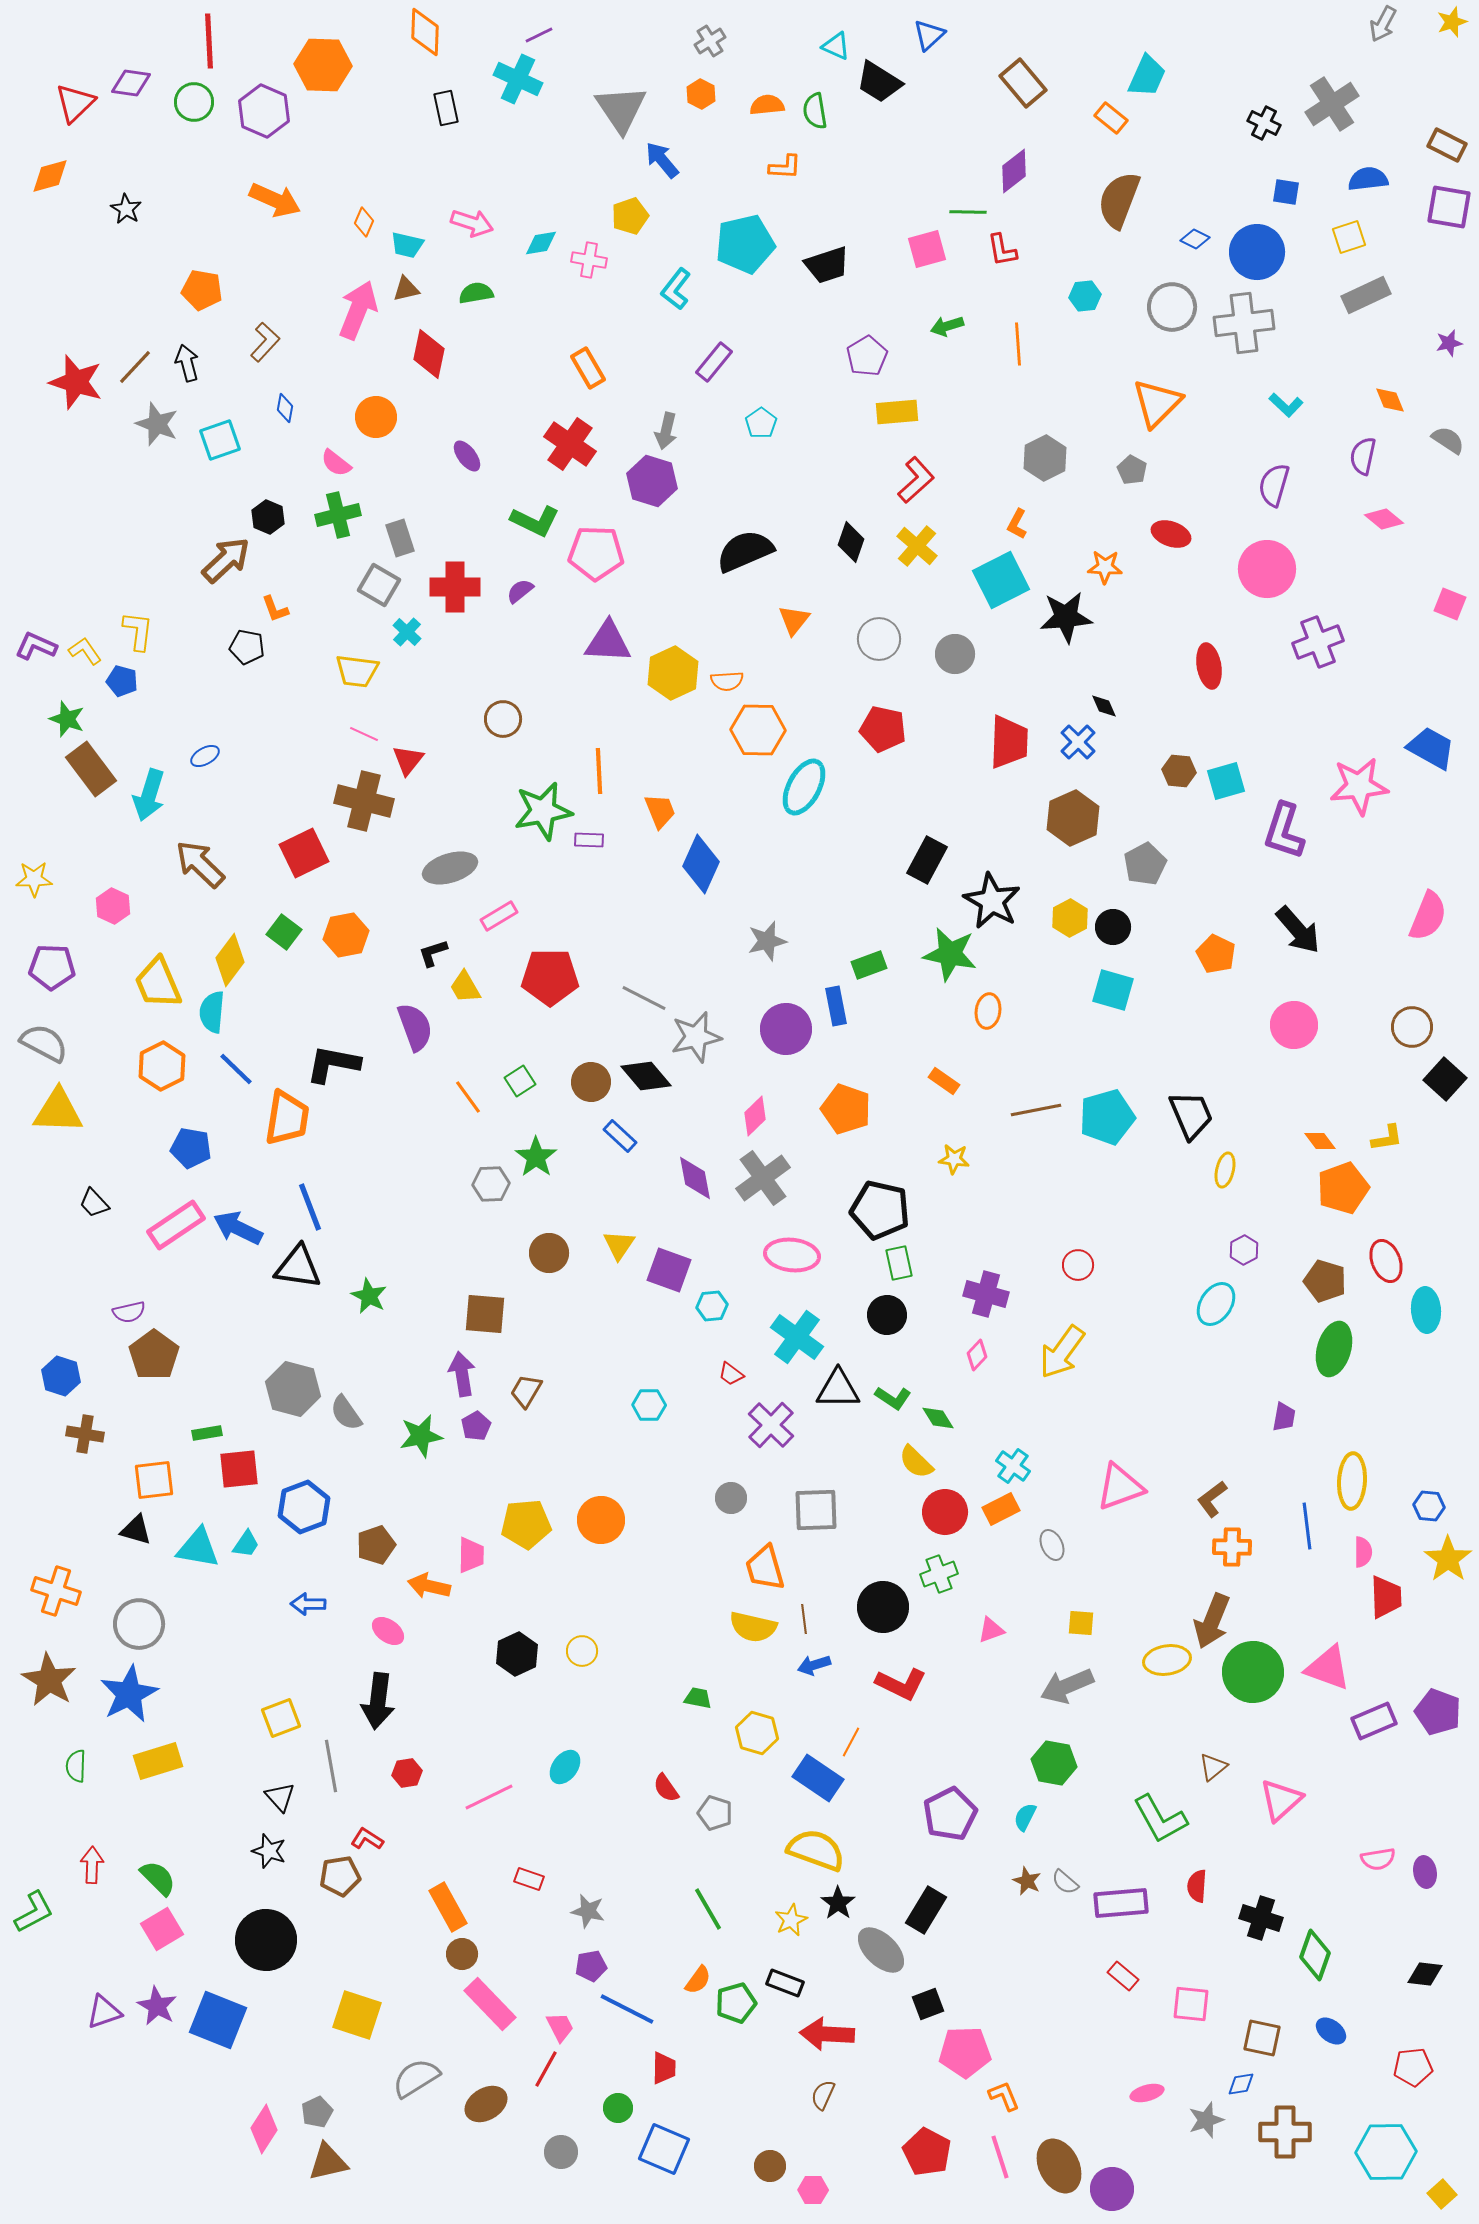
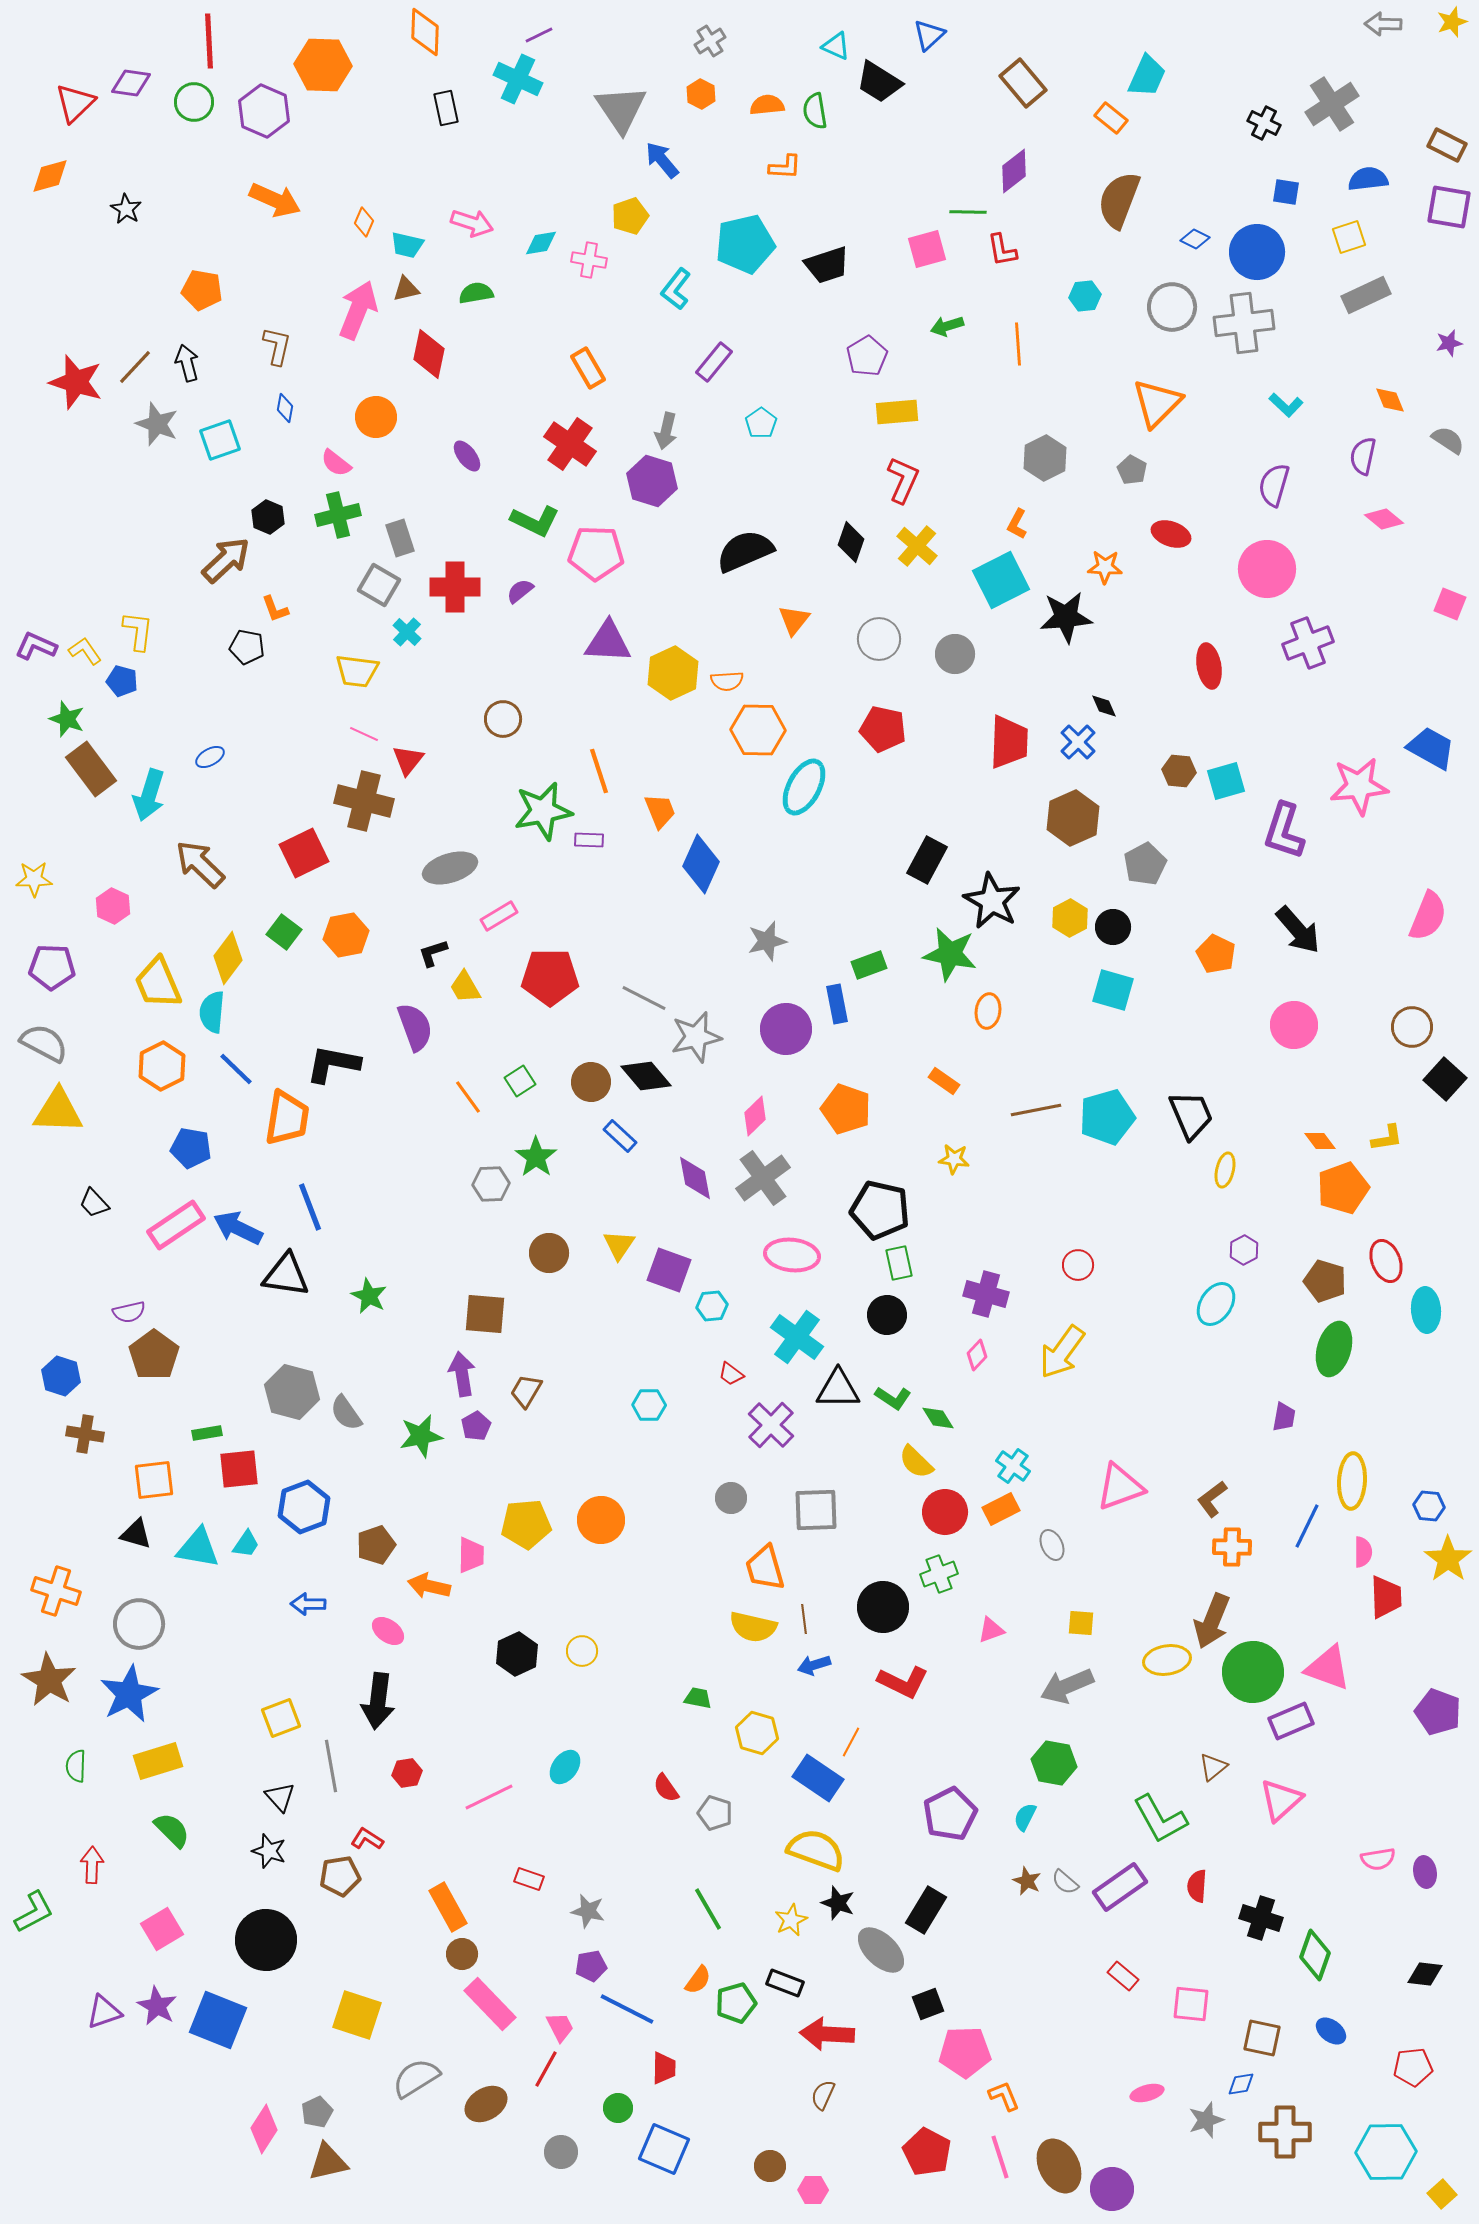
gray arrow at (1383, 24): rotated 63 degrees clockwise
brown L-shape at (265, 342): moved 12 px right, 4 px down; rotated 30 degrees counterclockwise
red L-shape at (916, 480): moved 13 px left; rotated 24 degrees counterclockwise
purple cross at (1318, 642): moved 10 px left, 1 px down
blue ellipse at (205, 756): moved 5 px right, 1 px down
orange line at (599, 771): rotated 15 degrees counterclockwise
yellow diamond at (230, 960): moved 2 px left, 2 px up
blue rectangle at (836, 1006): moved 1 px right, 2 px up
black triangle at (298, 1267): moved 12 px left, 8 px down
gray hexagon at (293, 1389): moved 1 px left, 3 px down
blue line at (1307, 1526): rotated 33 degrees clockwise
black triangle at (136, 1530): moved 4 px down
red L-shape at (901, 1684): moved 2 px right, 2 px up
purple rectangle at (1374, 1721): moved 83 px left
green semicircle at (158, 1878): moved 14 px right, 48 px up
black star at (838, 1903): rotated 16 degrees counterclockwise
purple rectangle at (1121, 1903): moved 1 px left, 16 px up; rotated 30 degrees counterclockwise
